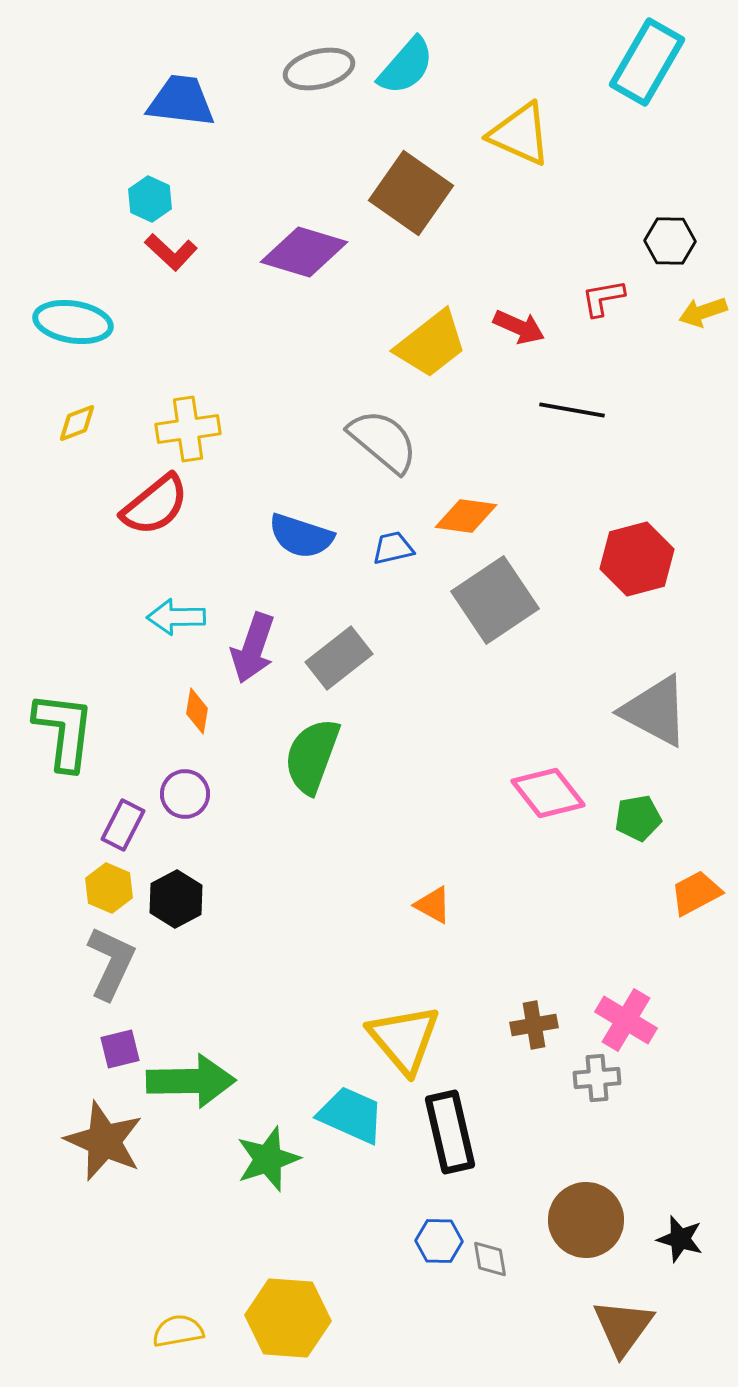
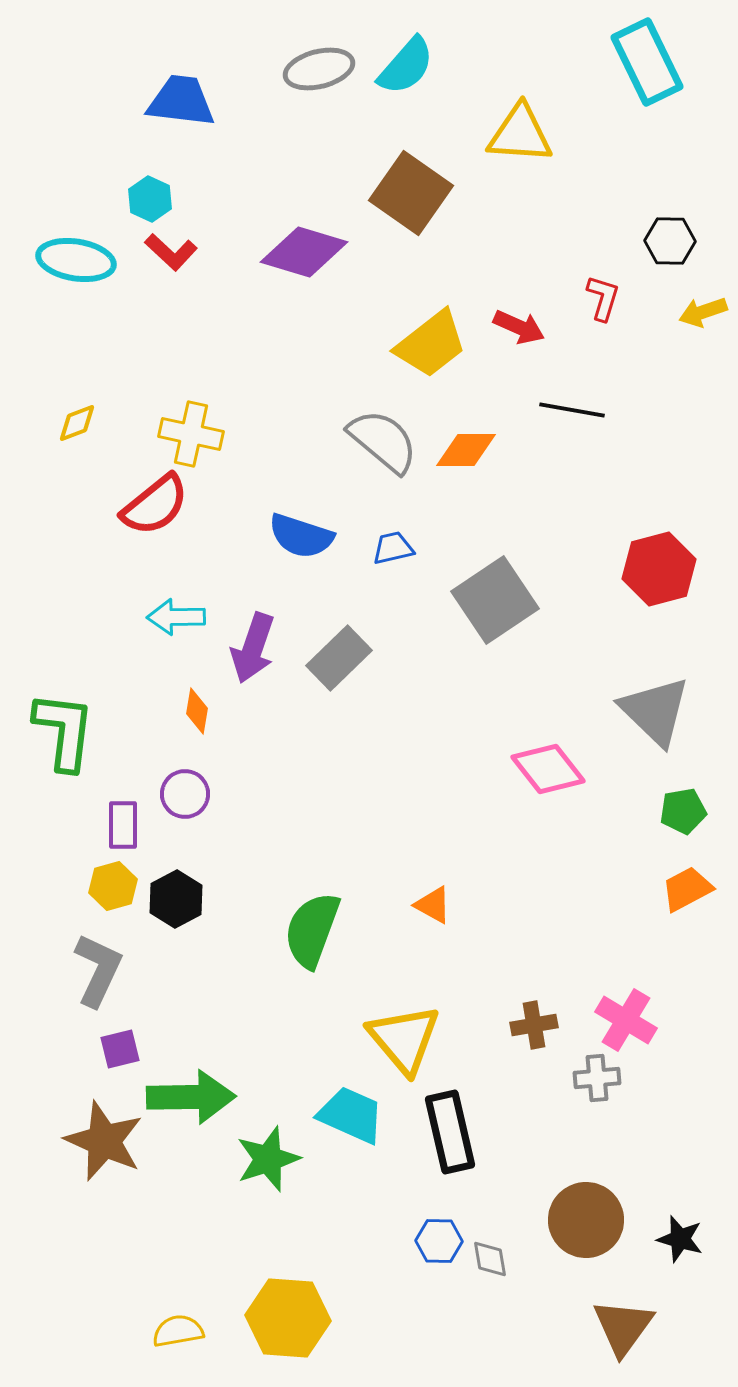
cyan rectangle at (647, 62): rotated 56 degrees counterclockwise
yellow triangle at (520, 134): rotated 20 degrees counterclockwise
red L-shape at (603, 298): rotated 117 degrees clockwise
cyan ellipse at (73, 322): moved 3 px right, 62 px up
yellow cross at (188, 429): moved 3 px right, 5 px down; rotated 20 degrees clockwise
orange diamond at (466, 516): moved 66 px up; rotated 8 degrees counterclockwise
red hexagon at (637, 559): moved 22 px right, 10 px down
gray rectangle at (339, 658): rotated 6 degrees counterclockwise
gray triangle at (655, 711): rotated 16 degrees clockwise
green semicircle at (312, 756): moved 174 px down
pink diamond at (548, 793): moved 24 px up
green pentagon at (638, 818): moved 45 px right, 7 px up
purple rectangle at (123, 825): rotated 27 degrees counterclockwise
yellow hexagon at (109, 888): moved 4 px right, 2 px up; rotated 21 degrees clockwise
orange trapezoid at (696, 893): moved 9 px left, 4 px up
gray L-shape at (111, 963): moved 13 px left, 7 px down
green arrow at (191, 1081): moved 16 px down
